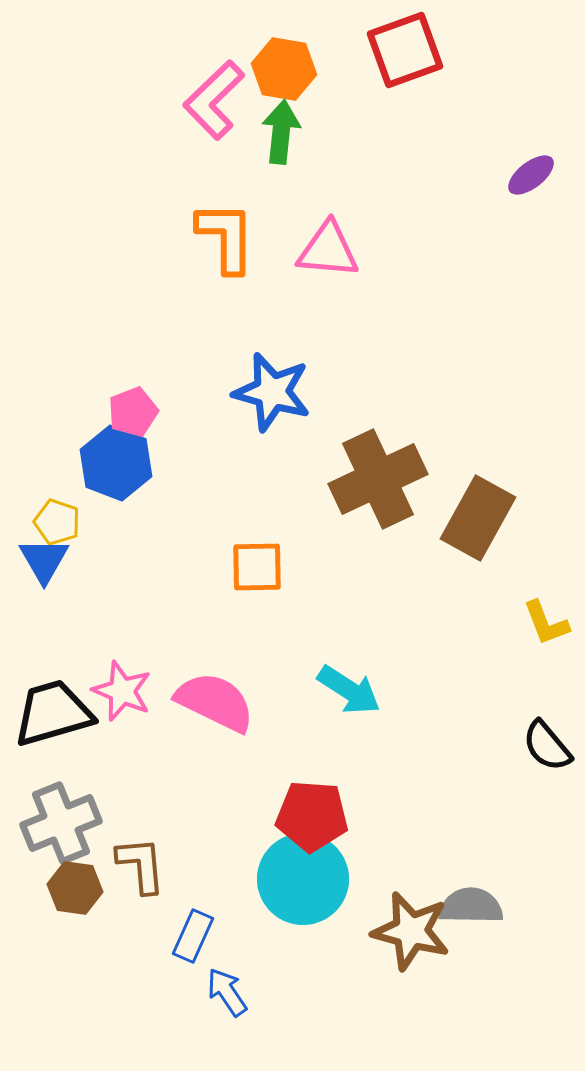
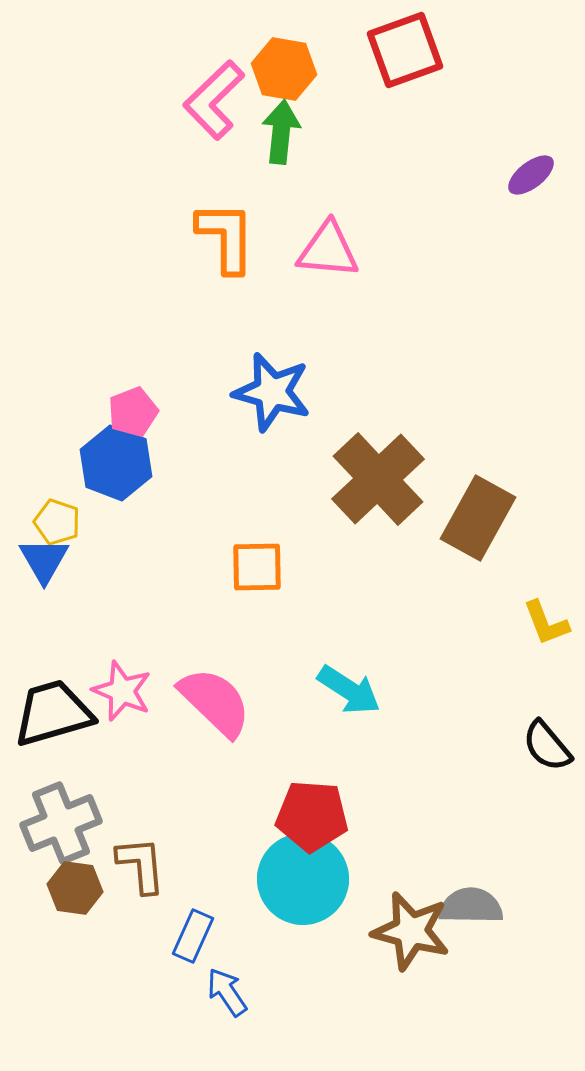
brown cross: rotated 18 degrees counterclockwise
pink semicircle: rotated 18 degrees clockwise
